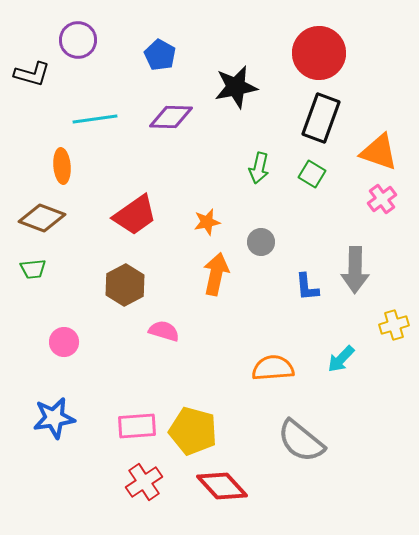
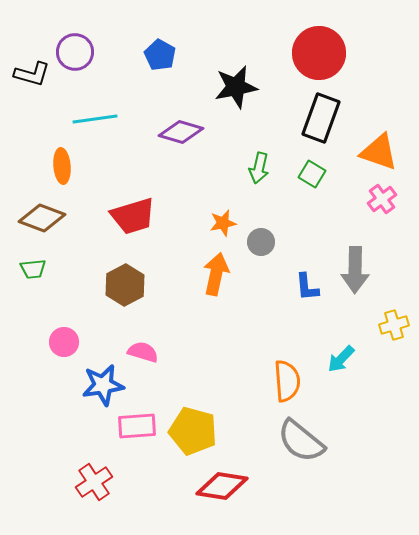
purple circle: moved 3 px left, 12 px down
purple diamond: moved 10 px right, 15 px down; rotated 15 degrees clockwise
red trapezoid: moved 2 px left, 1 px down; rotated 18 degrees clockwise
orange star: moved 16 px right, 1 px down
pink semicircle: moved 21 px left, 21 px down
orange semicircle: moved 14 px right, 13 px down; rotated 90 degrees clockwise
blue star: moved 49 px right, 33 px up
red cross: moved 50 px left
red diamond: rotated 39 degrees counterclockwise
